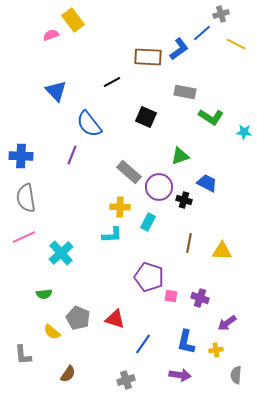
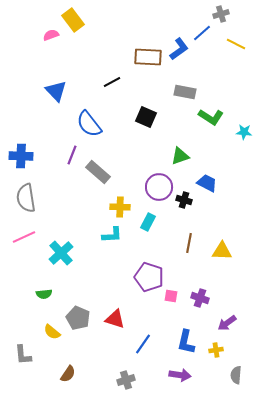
gray rectangle at (129, 172): moved 31 px left
